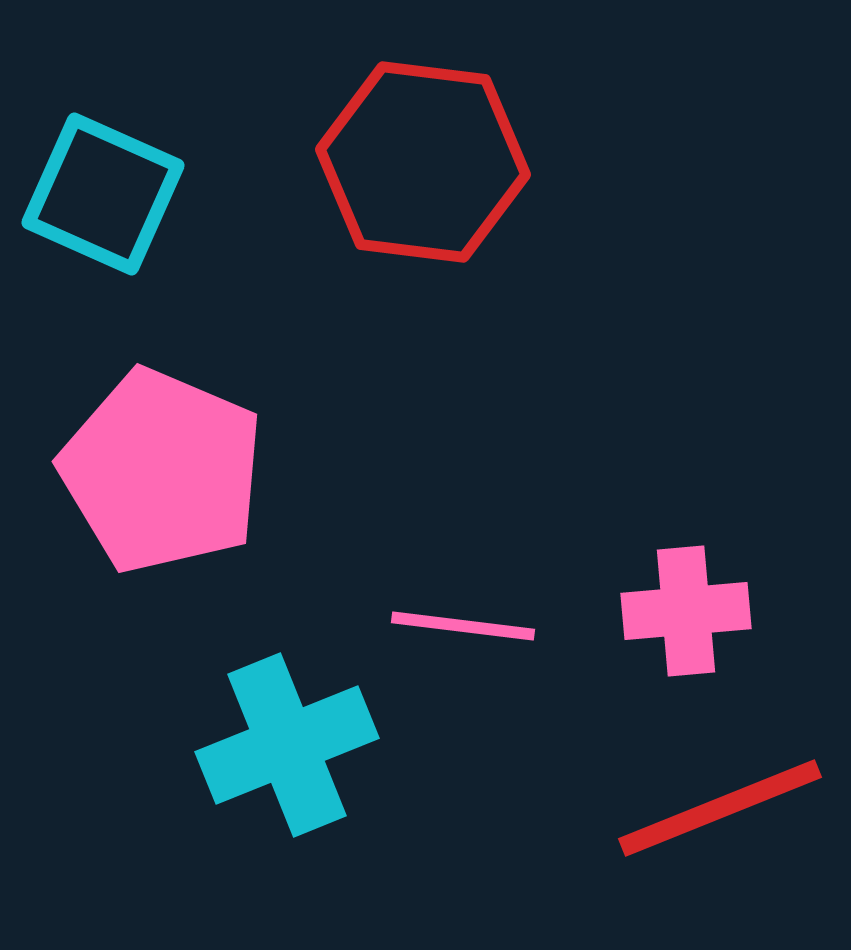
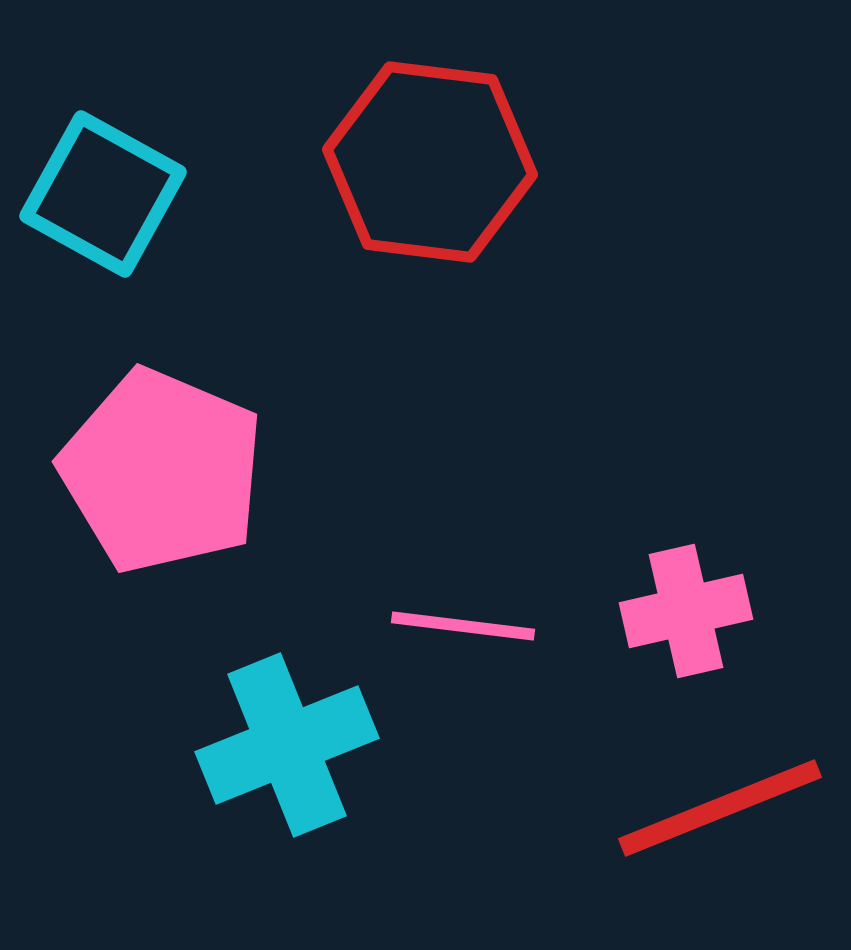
red hexagon: moved 7 px right
cyan square: rotated 5 degrees clockwise
pink cross: rotated 8 degrees counterclockwise
